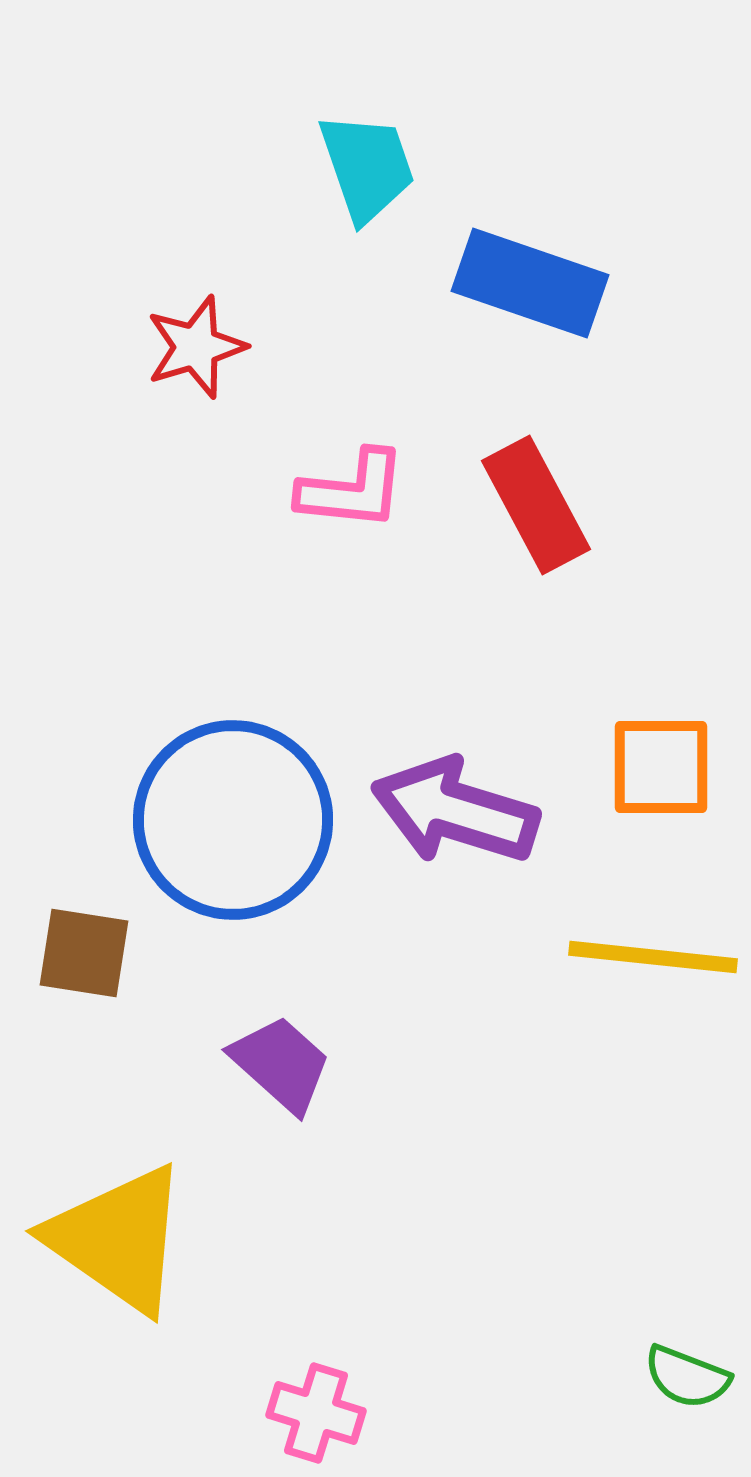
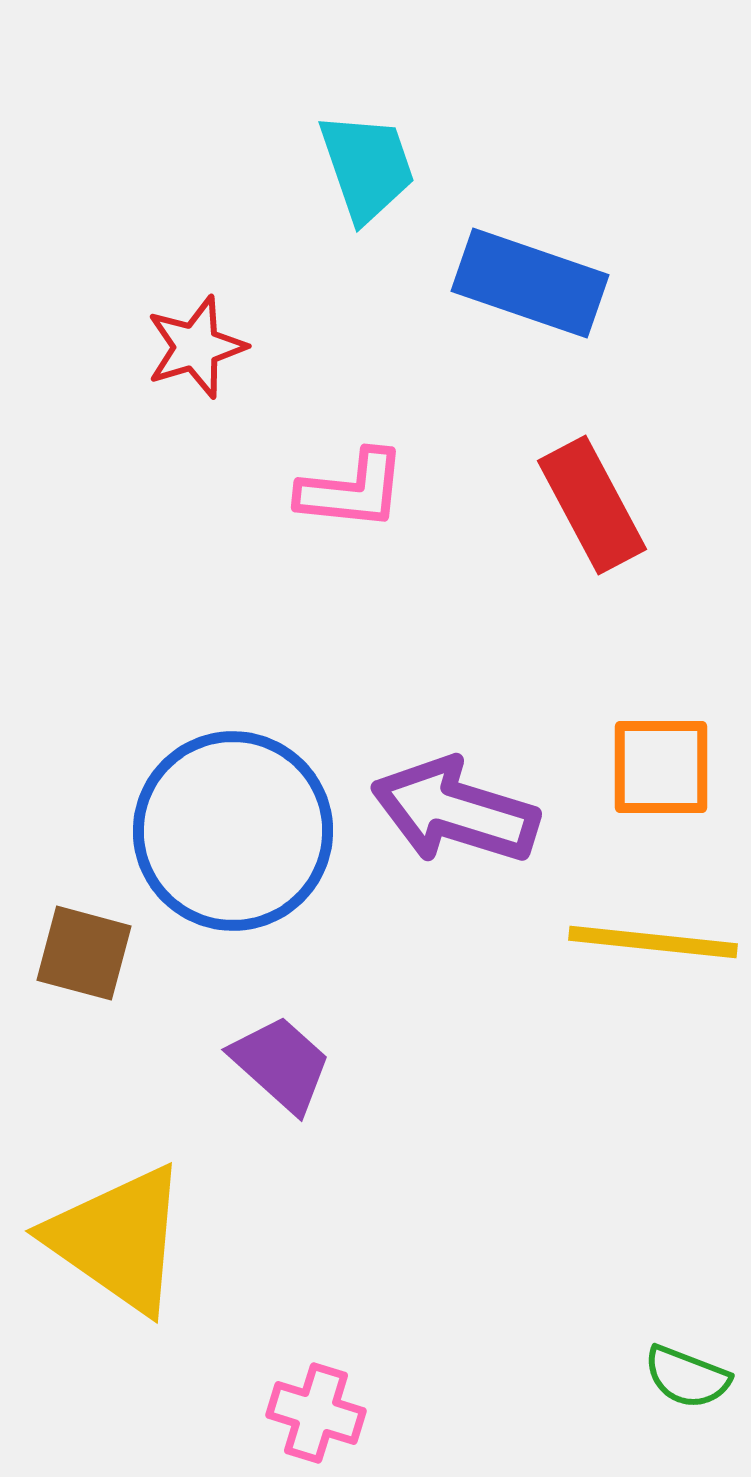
red rectangle: moved 56 px right
blue circle: moved 11 px down
brown square: rotated 6 degrees clockwise
yellow line: moved 15 px up
